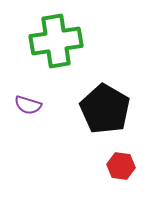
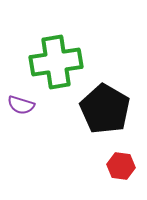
green cross: moved 21 px down
purple semicircle: moved 7 px left
